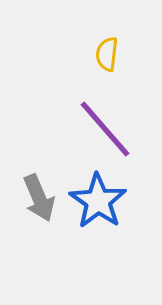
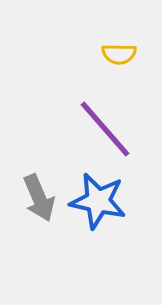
yellow semicircle: moved 12 px right; rotated 96 degrees counterclockwise
blue star: rotated 22 degrees counterclockwise
